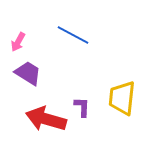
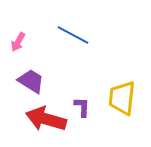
purple trapezoid: moved 3 px right, 8 px down
